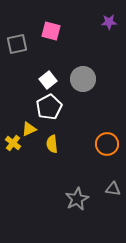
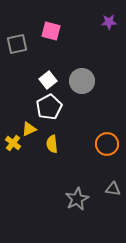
gray circle: moved 1 px left, 2 px down
